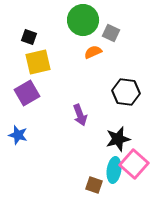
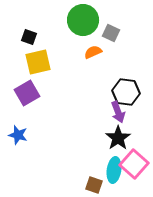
purple arrow: moved 38 px right, 3 px up
black star: moved 1 px up; rotated 20 degrees counterclockwise
